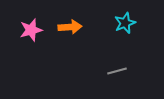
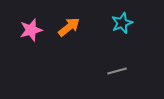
cyan star: moved 3 px left
orange arrow: moved 1 px left; rotated 35 degrees counterclockwise
